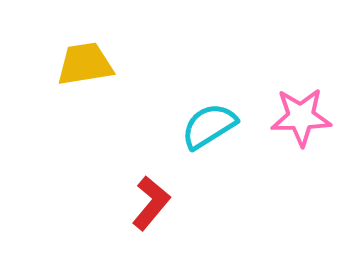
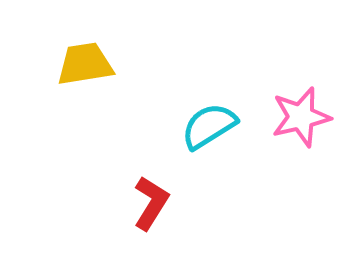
pink star: rotated 12 degrees counterclockwise
red L-shape: rotated 8 degrees counterclockwise
